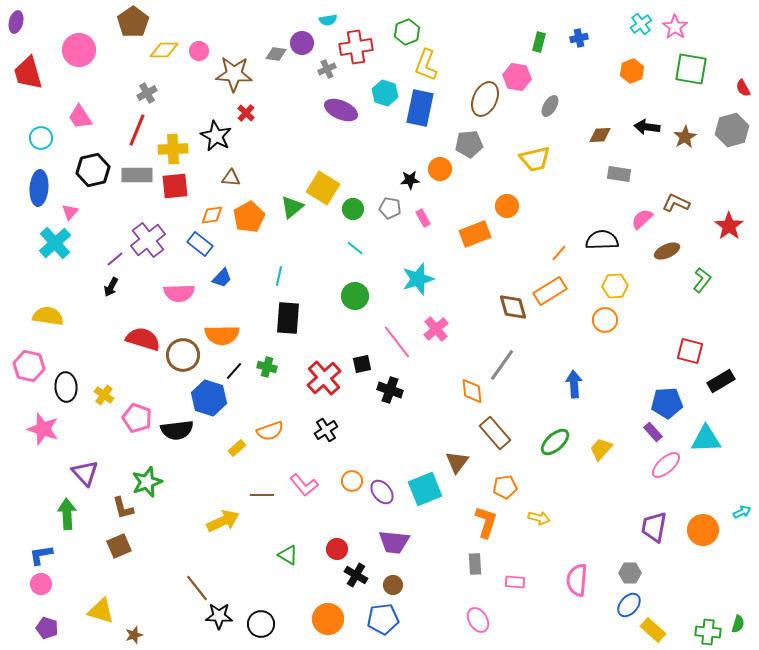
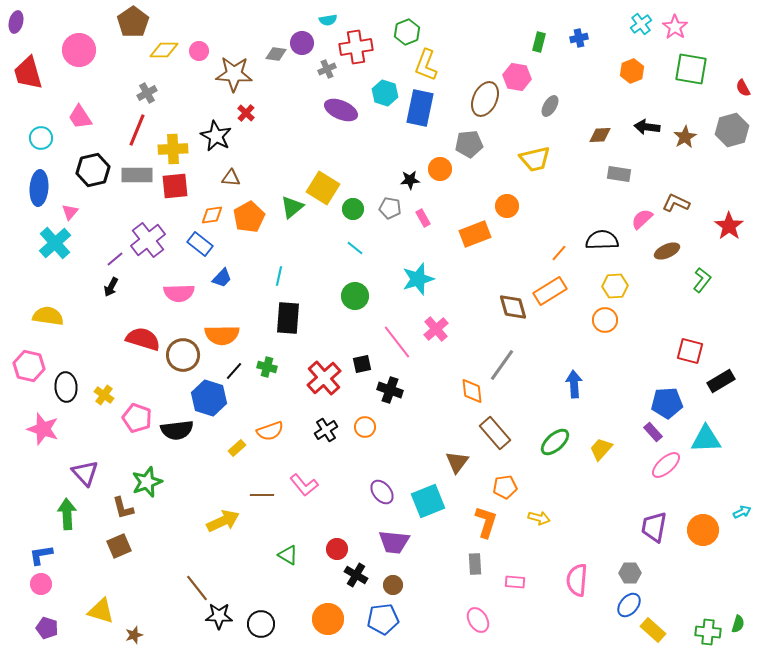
orange circle at (352, 481): moved 13 px right, 54 px up
cyan square at (425, 489): moved 3 px right, 12 px down
